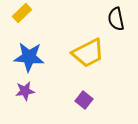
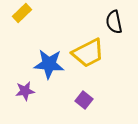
black semicircle: moved 2 px left, 3 px down
blue star: moved 20 px right, 7 px down
